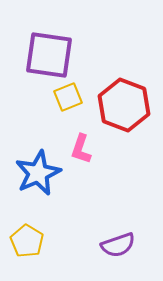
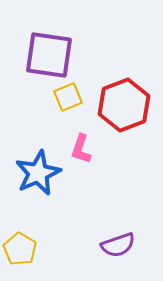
red hexagon: rotated 18 degrees clockwise
yellow pentagon: moved 7 px left, 8 px down
